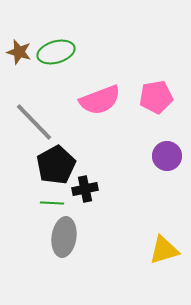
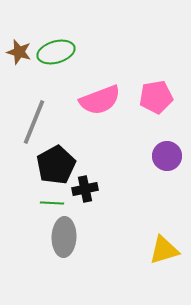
gray line: rotated 66 degrees clockwise
gray ellipse: rotated 6 degrees counterclockwise
